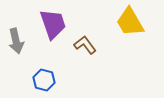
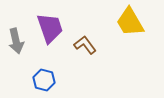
purple trapezoid: moved 3 px left, 4 px down
